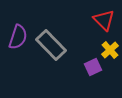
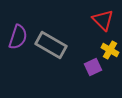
red triangle: moved 1 px left
gray rectangle: rotated 16 degrees counterclockwise
yellow cross: rotated 18 degrees counterclockwise
